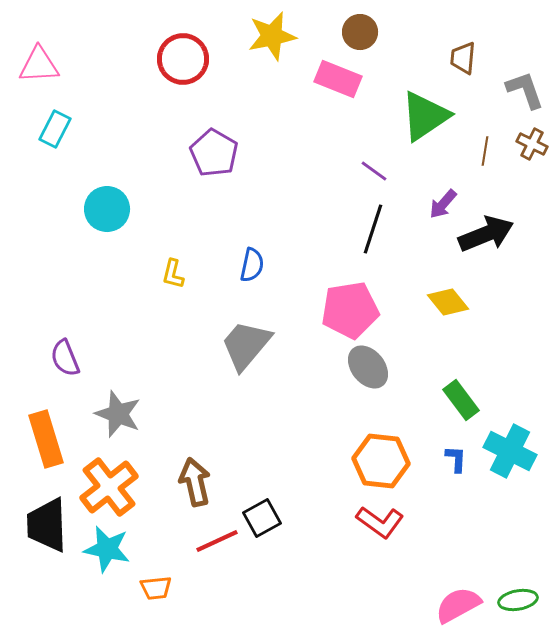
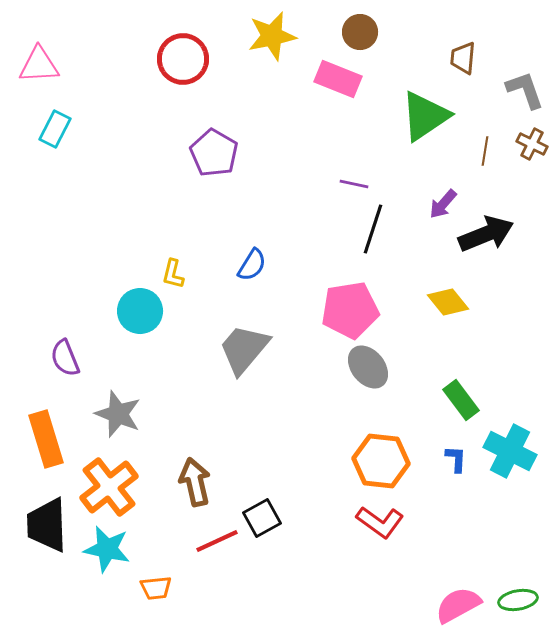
purple line: moved 20 px left, 13 px down; rotated 24 degrees counterclockwise
cyan circle: moved 33 px right, 102 px down
blue semicircle: rotated 20 degrees clockwise
gray trapezoid: moved 2 px left, 4 px down
